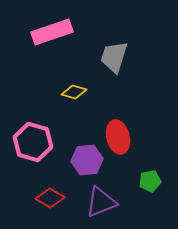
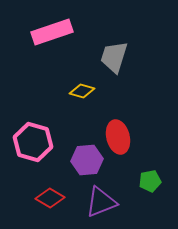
yellow diamond: moved 8 px right, 1 px up
